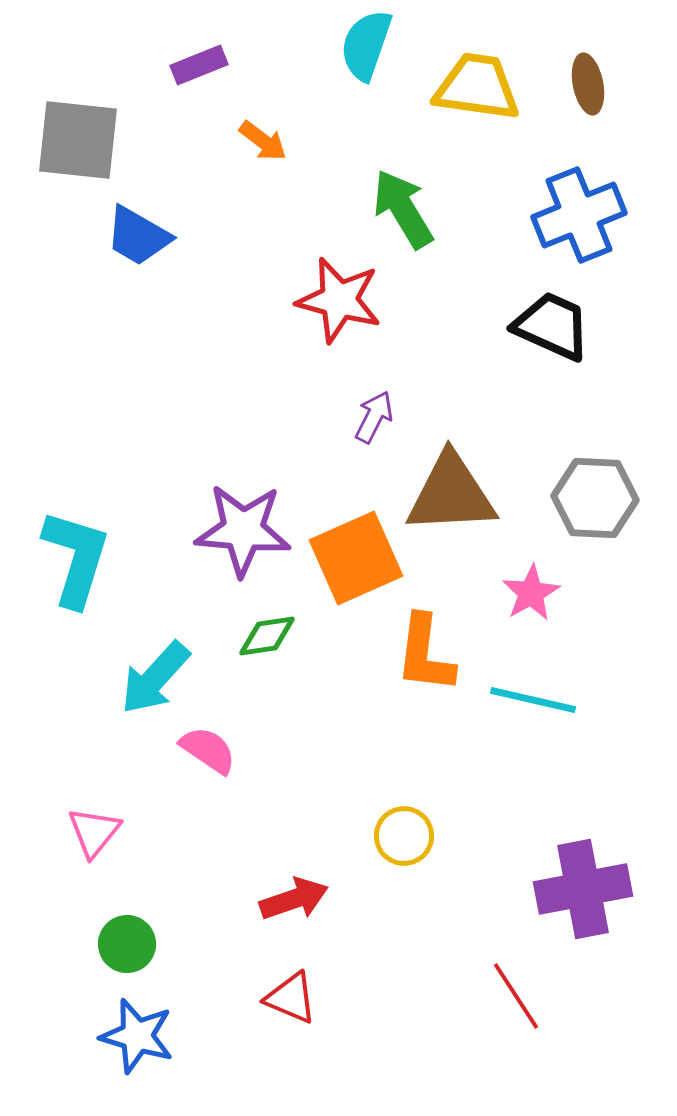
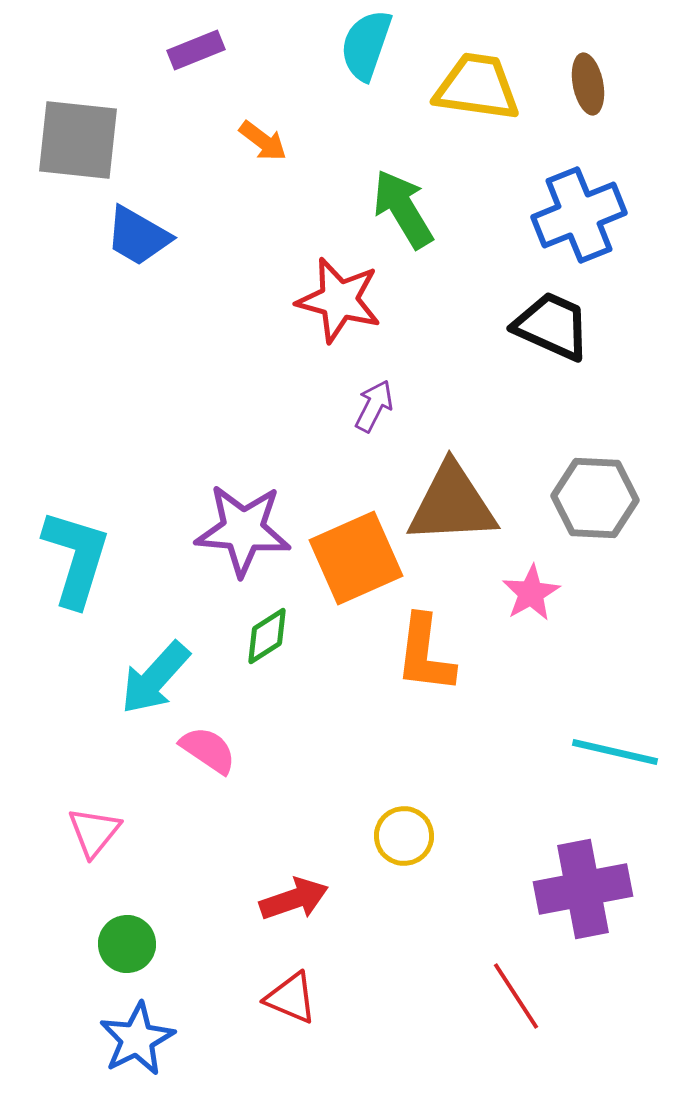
purple rectangle: moved 3 px left, 15 px up
purple arrow: moved 11 px up
brown triangle: moved 1 px right, 10 px down
green diamond: rotated 24 degrees counterclockwise
cyan line: moved 82 px right, 52 px down
blue star: moved 3 px down; rotated 28 degrees clockwise
